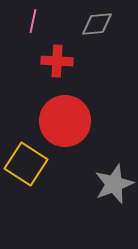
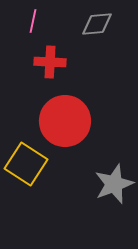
red cross: moved 7 px left, 1 px down
